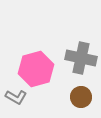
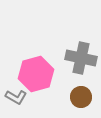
pink hexagon: moved 5 px down
